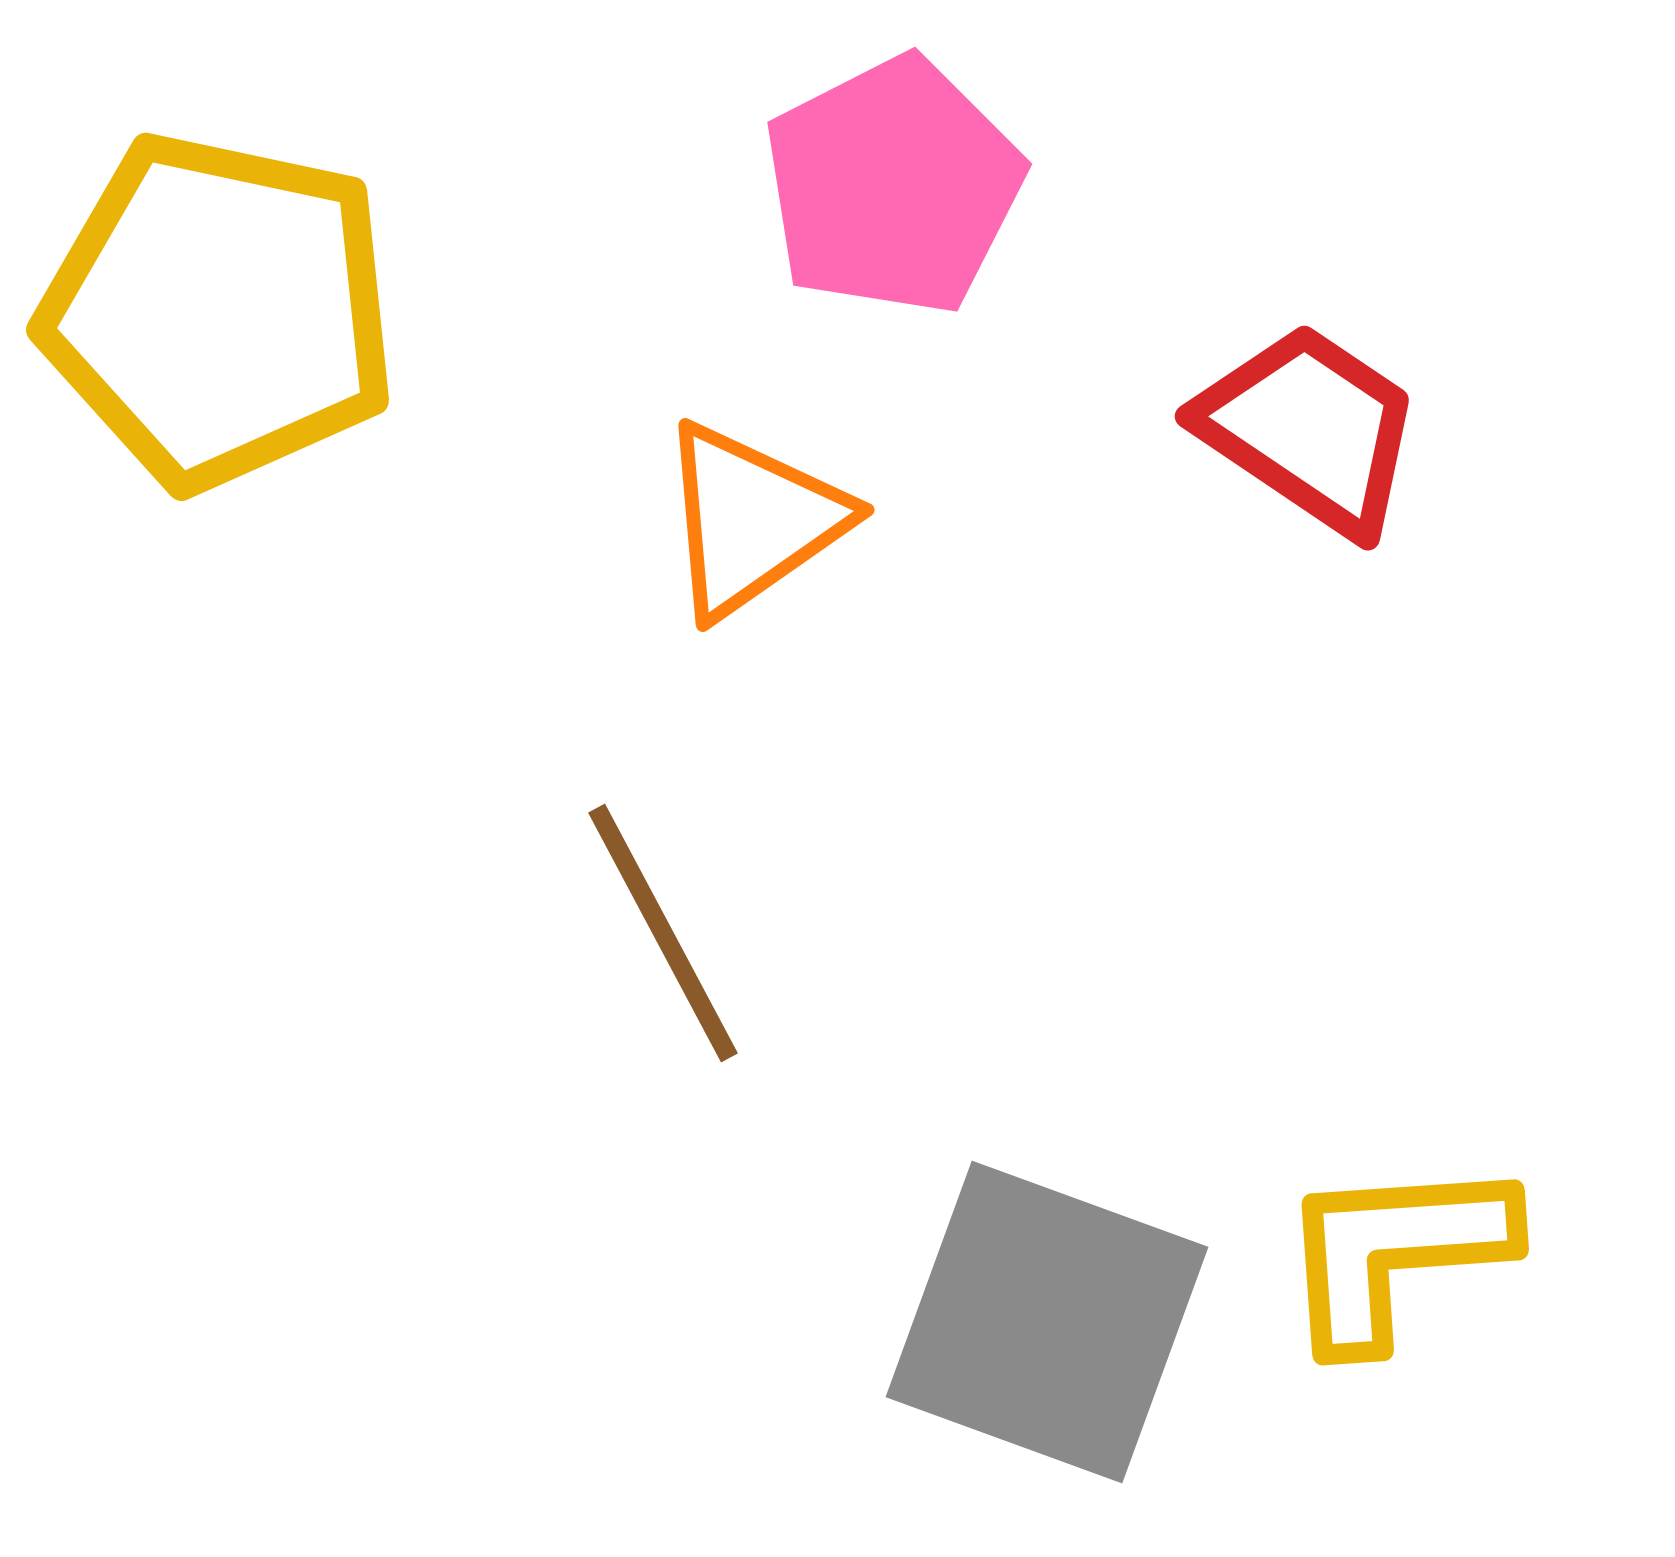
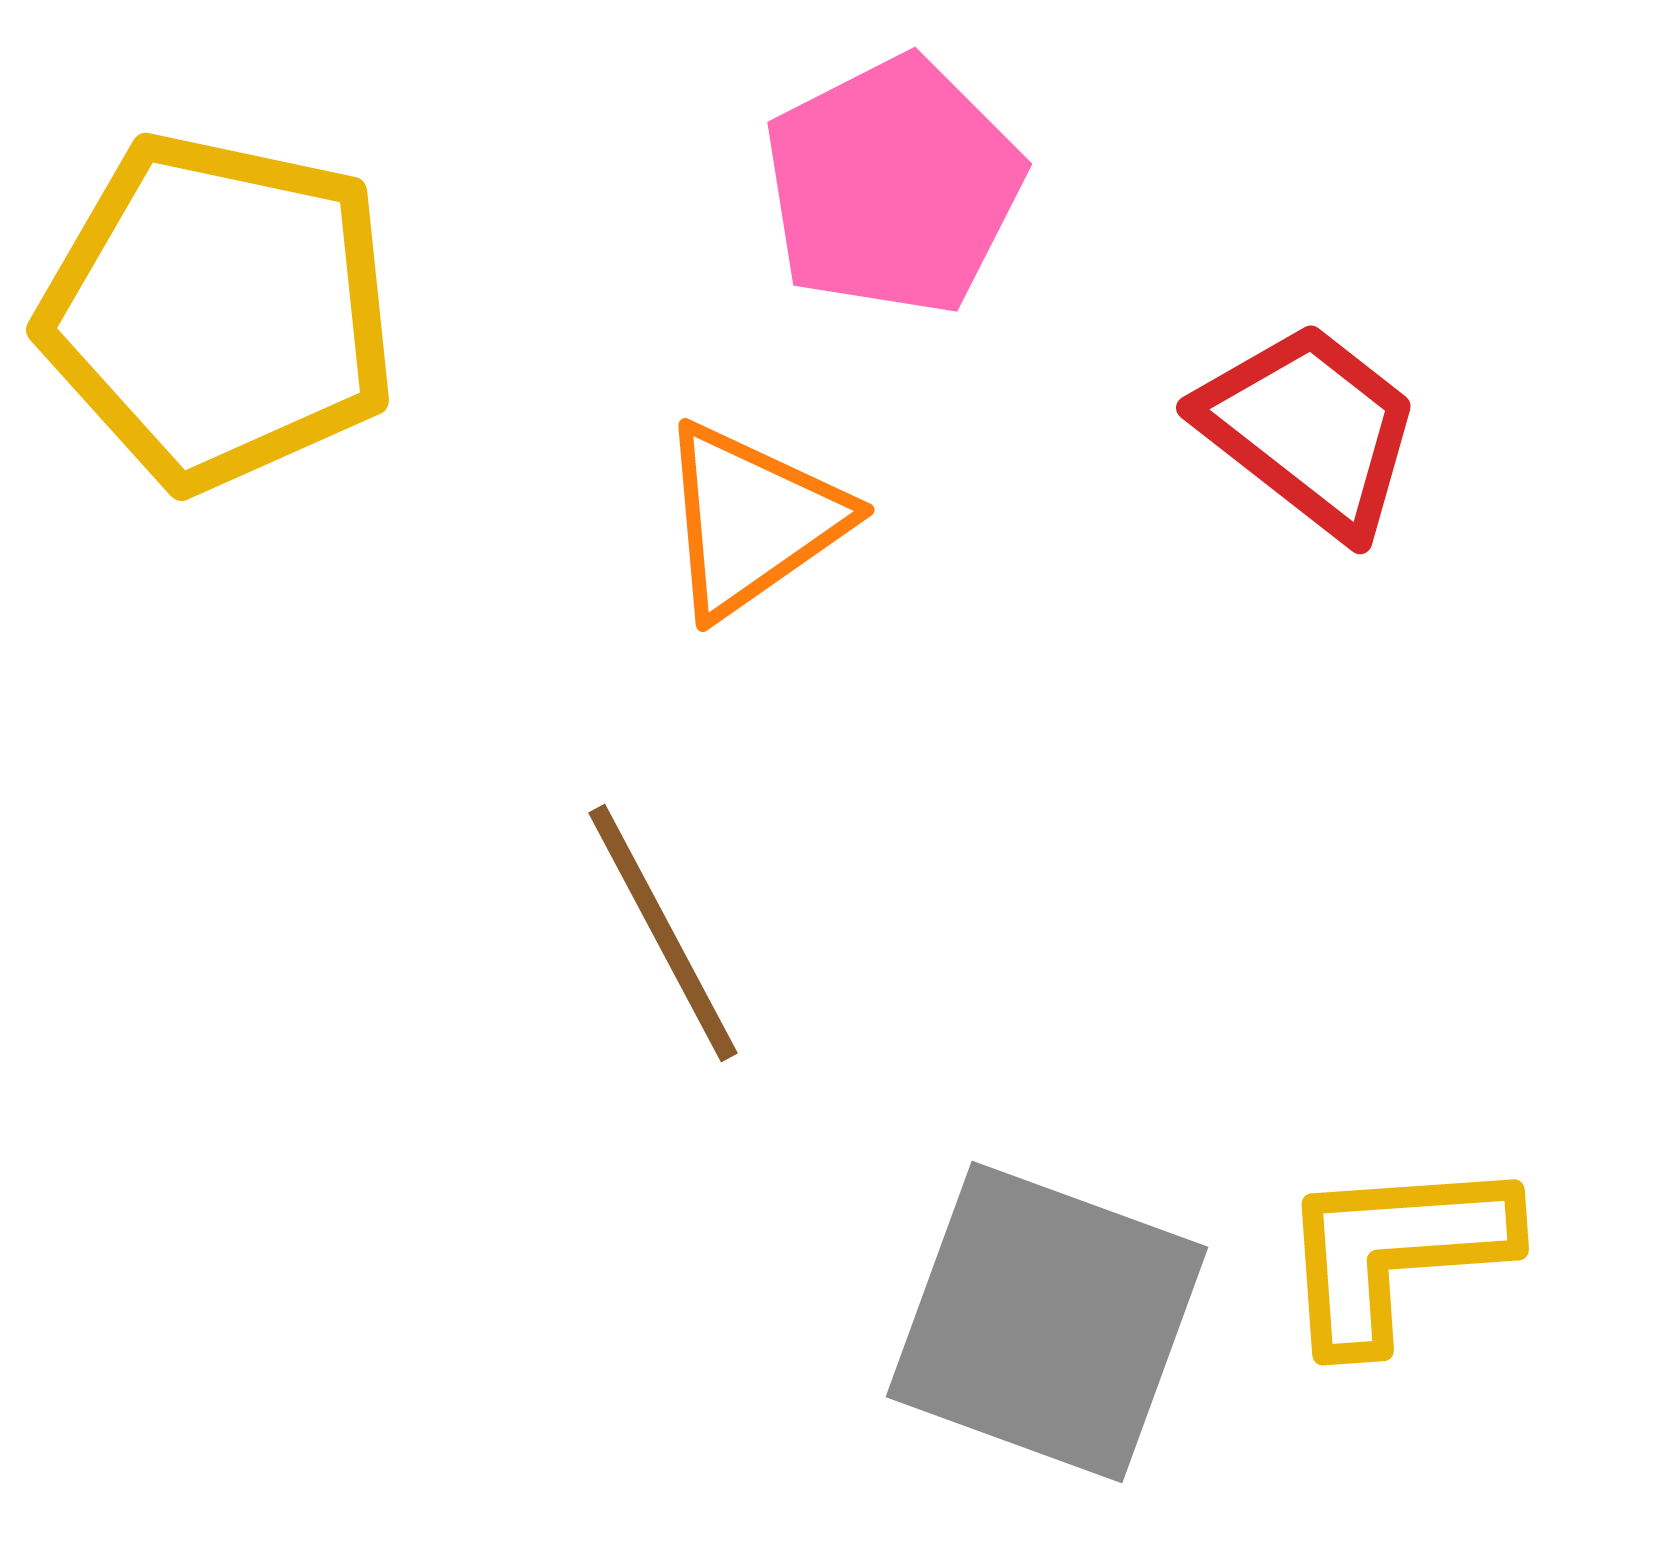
red trapezoid: rotated 4 degrees clockwise
